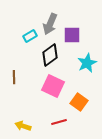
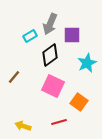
brown line: rotated 40 degrees clockwise
